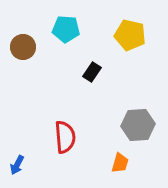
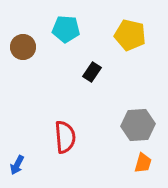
orange trapezoid: moved 23 px right
